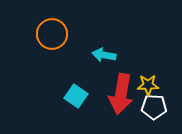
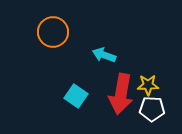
orange circle: moved 1 px right, 2 px up
cyan arrow: rotated 10 degrees clockwise
white pentagon: moved 2 px left, 2 px down
